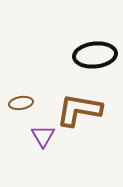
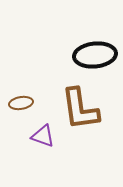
brown L-shape: moved 1 px right, 1 px up; rotated 108 degrees counterclockwise
purple triangle: rotated 40 degrees counterclockwise
